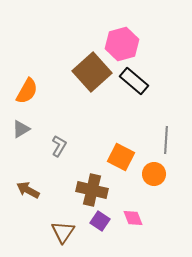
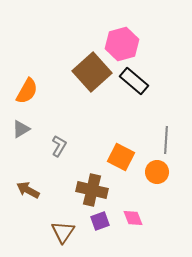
orange circle: moved 3 px right, 2 px up
purple square: rotated 36 degrees clockwise
